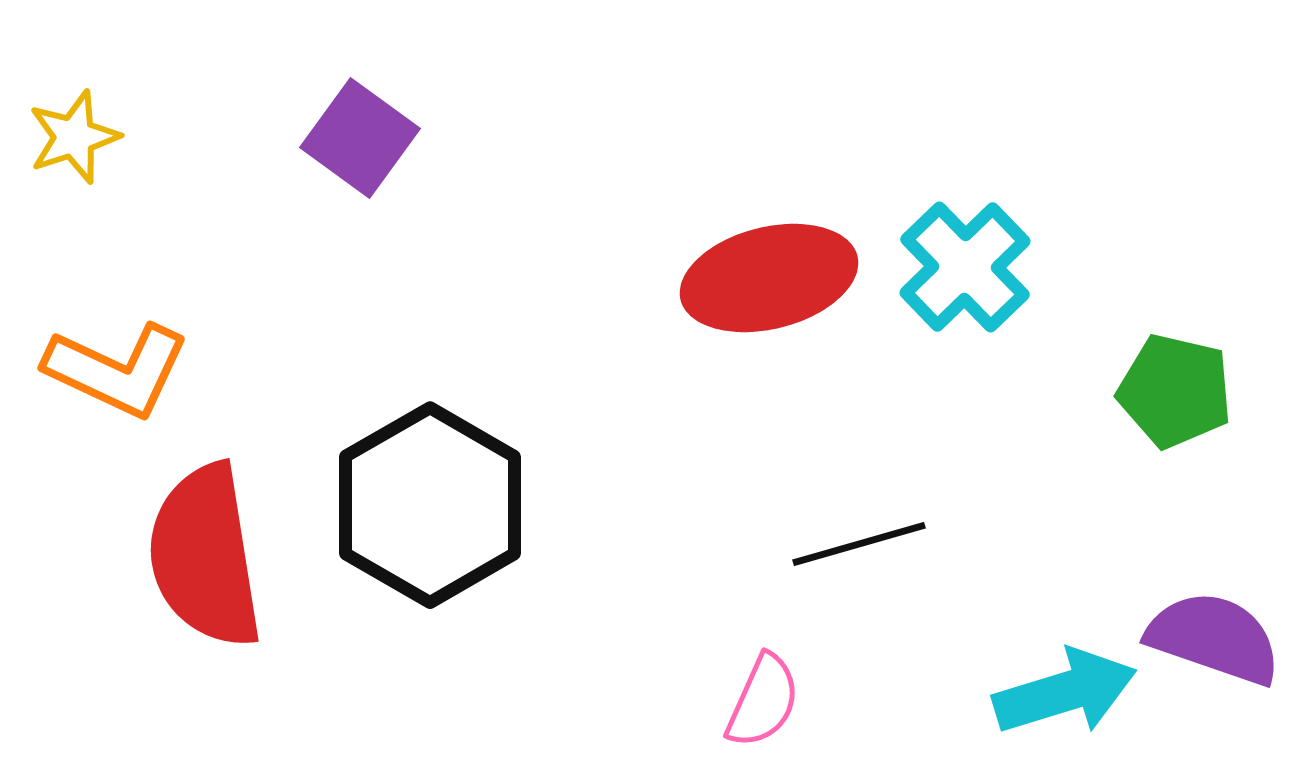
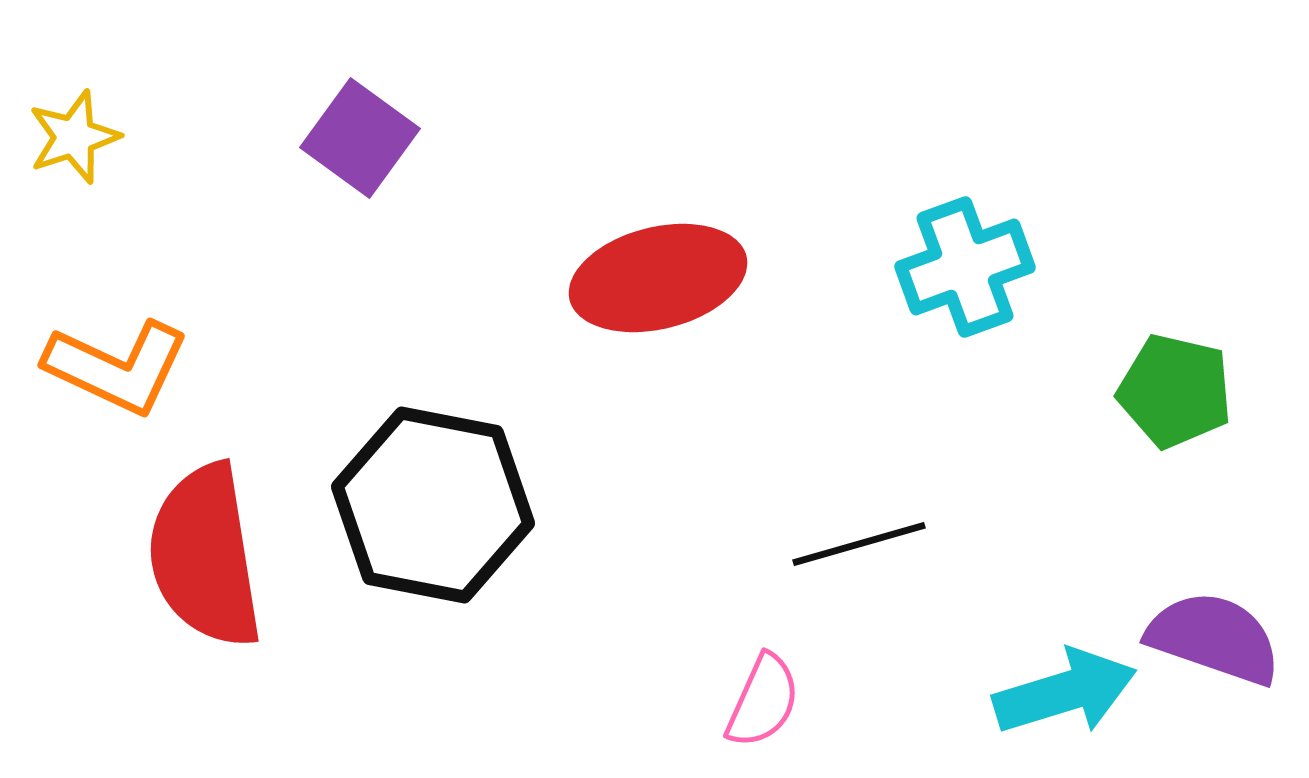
cyan cross: rotated 24 degrees clockwise
red ellipse: moved 111 px left
orange L-shape: moved 3 px up
black hexagon: moved 3 px right; rotated 19 degrees counterclockwise
